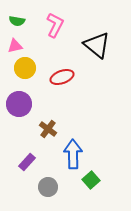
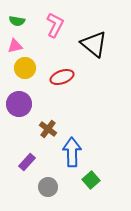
black triangle: moved 3 px left, 1 px up
blue arrow: moved 1 px left, 2 px up
